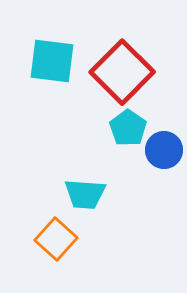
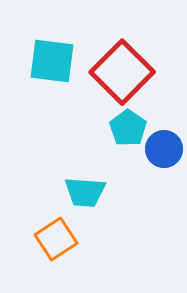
blue circle: moved 1 px up
cyan trapezoid: moved 2 px up
orange square: rotated 15 degrees clockwise
